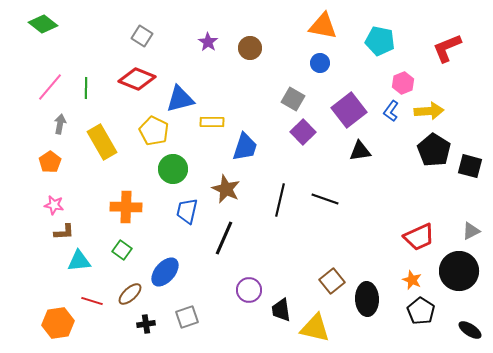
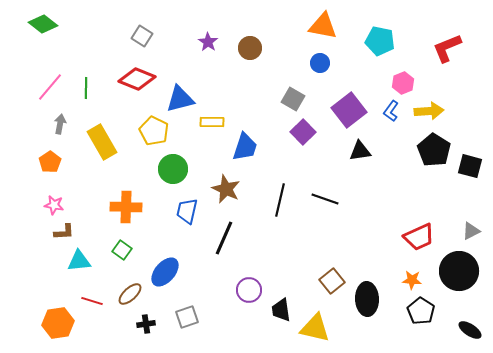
orange star at (412, 280): rotated 18 degrees counterclockwise
